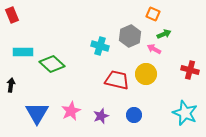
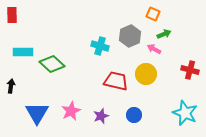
red rectangle: rotated 21 degrees clockwise
red trapezoid: moved 1 px left, 1 px down
black arrow: moved 1 px down
